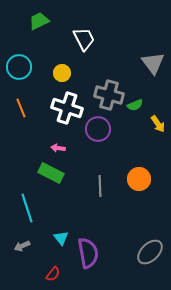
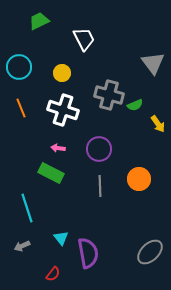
white cross: moved 4 px left, 2 px down
purple circle: moved 1 px right, 20 px down
